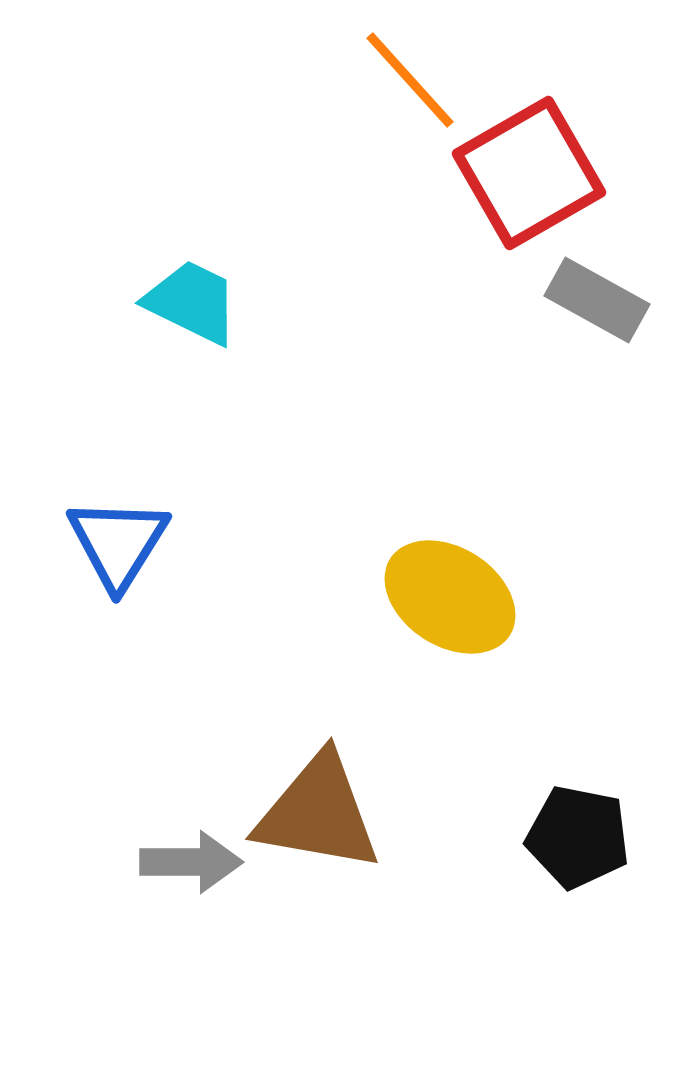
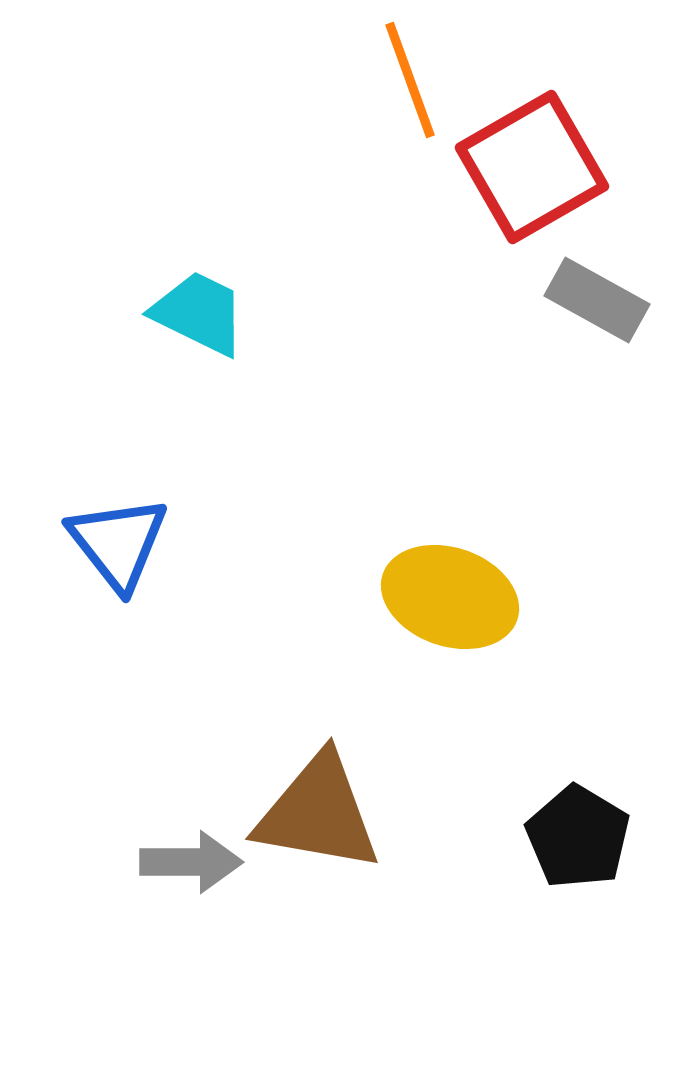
orange line: rotated 22 degrees clockwise
red square: moved 3 px right, 6 px up
cyan trapezoid: moved 7 px right, 11 px down
blue triangle: rotated 10 degrees counterclockwise
yellow ellipse: rotated 14 degrees counterclockwise
black pentagon: rotated 20 degrees clockwise
